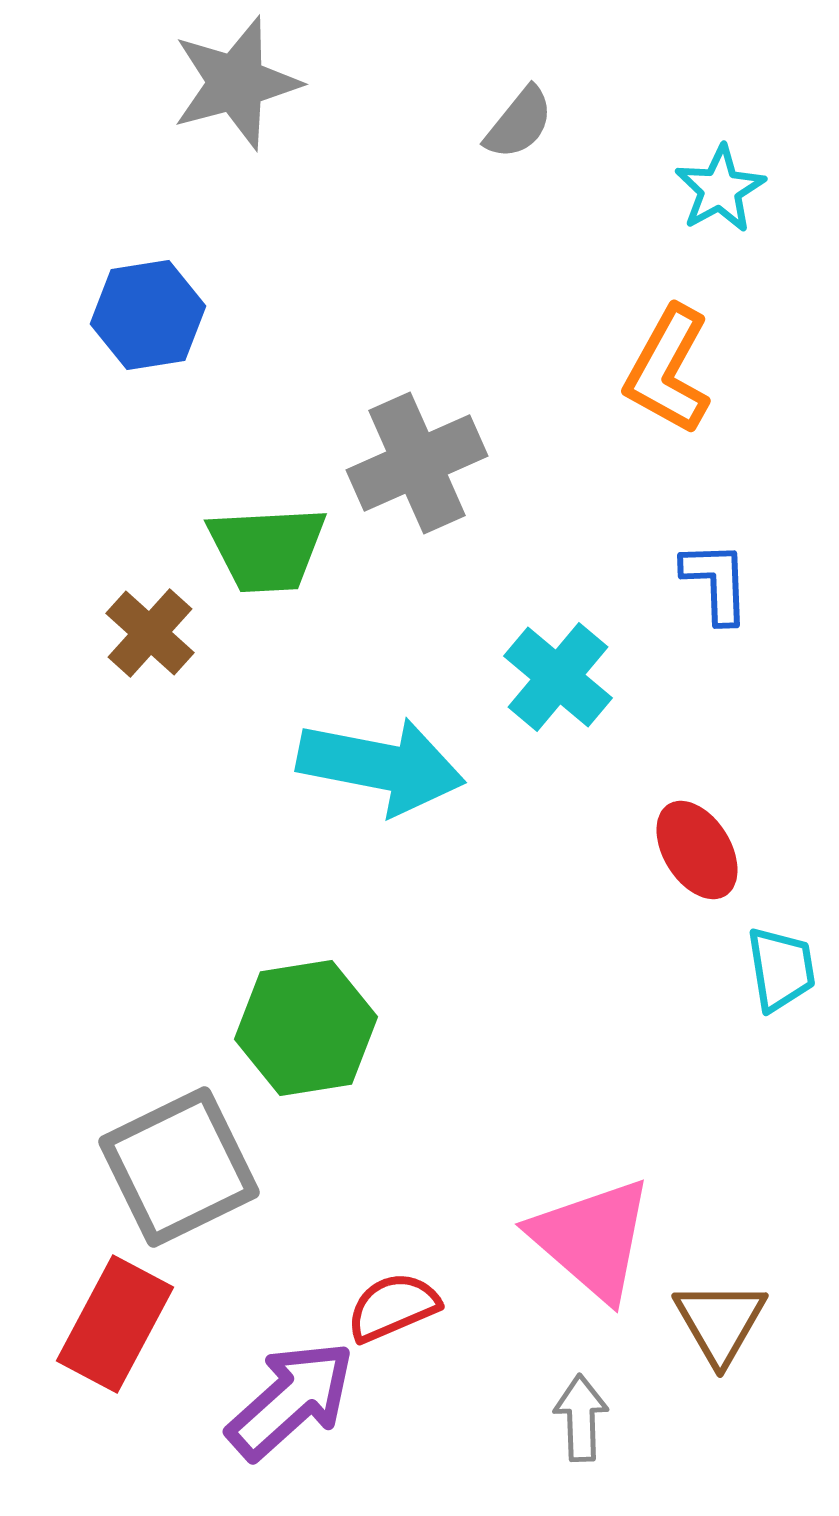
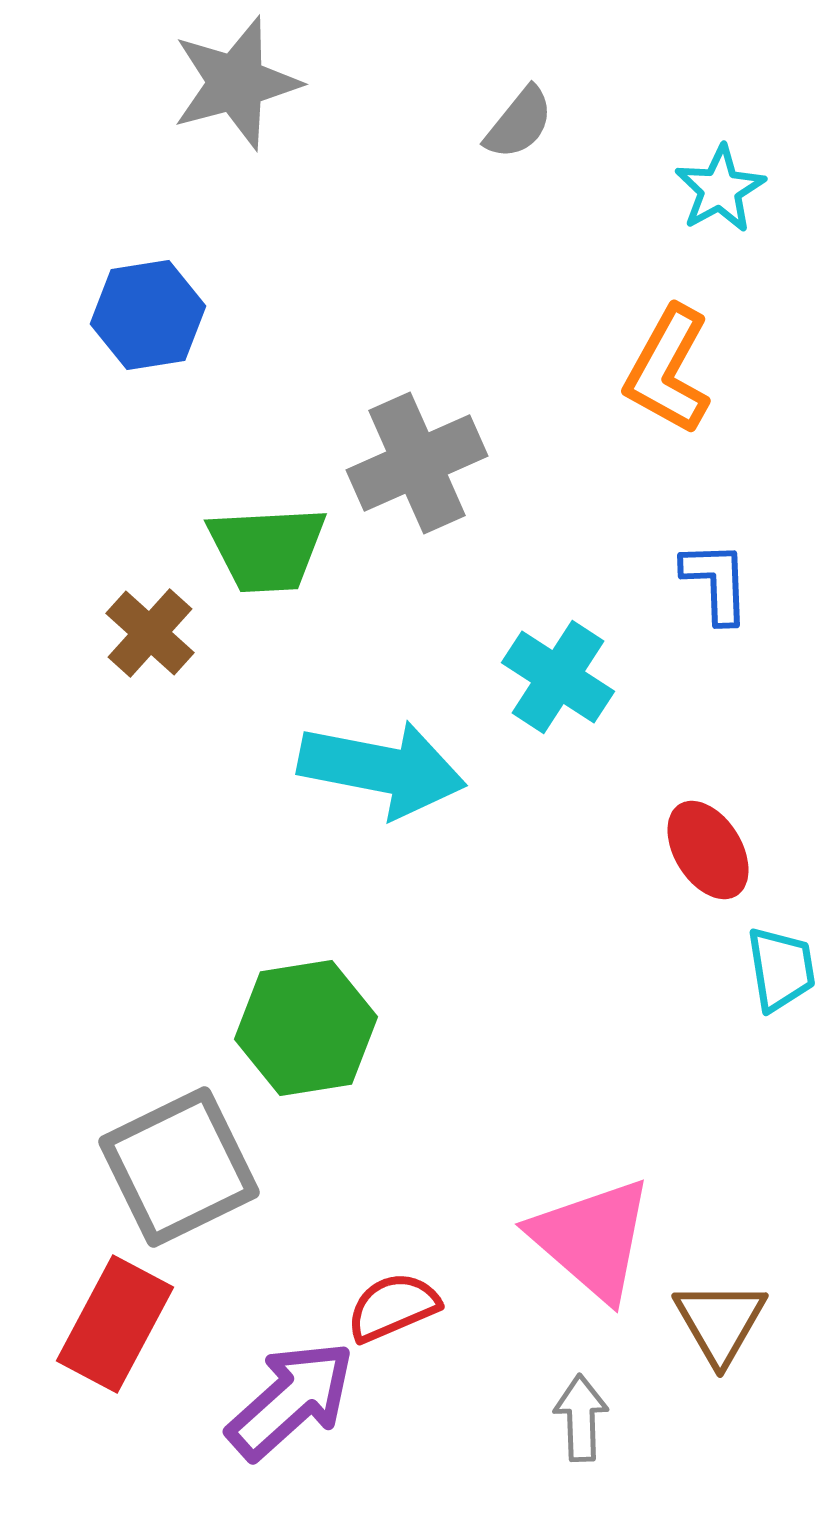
cyan cross: rotated 7 degrees counterclockwise
cyan arrow: moved 1 px right, 3 px down
red ellipse: moved 11 px right
